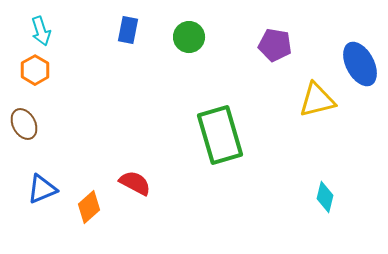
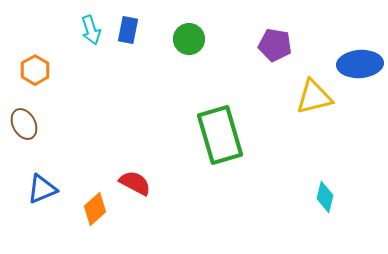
cyan arrow: moved 50 px right, 1 px up
green circle: moved 2 px down
blue ellipse: rotated 66 degrees counterclockwise
yellow triangle: moved 3 px left, 3 px up
orange diamond: moved 6 px right, 2 px down
